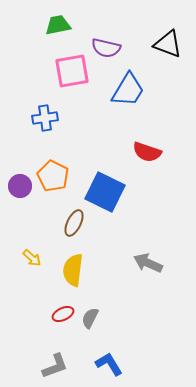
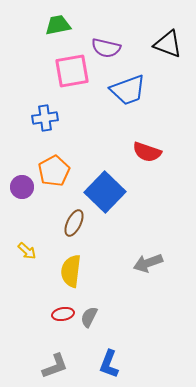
blue trapezoid: rotated 39 degrees clockwise
orange pentagon: moved 1 px right, 5 px up; rotated 16 degrees clockwise
purple circle: moved 2 px right, 1 px down
blue square: rotated 18 degrees clockwise
yellow arrow: moved 5 px left, 7 px up
gray arrow: rotated 44 degrees counterclockwise
yellow semicircle: moved 2 px left, 1 px down
red ellipse: rotated 15 degrees clockwise
gray semicircle: moved 1 px left, 1 px up
blue L-shape: rotated 128 degrees counterclockwise
